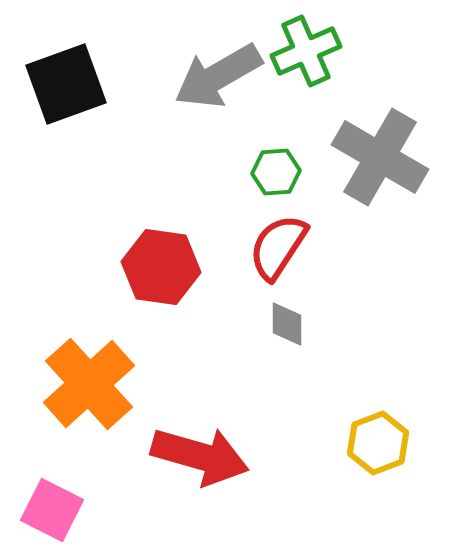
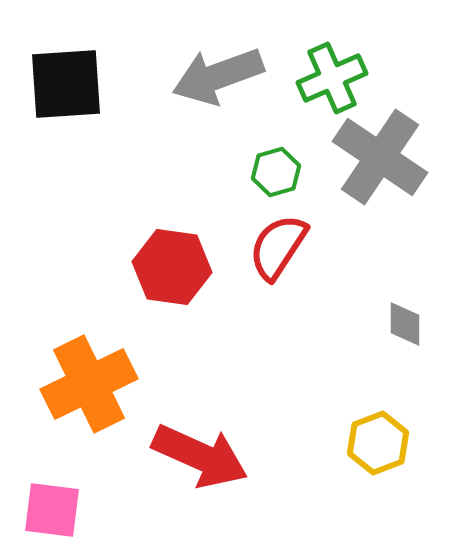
green cross: moved 26 px right, 27 px down
gray arrow: rotated 10 degrees clockwise
black square: rotated 16 degrees clockwise
gray cross: rotated 4 degrees clockwise
green hexagon: rotated 12 degrees counterclockwise
red hexagon: moved 11 px right
gray diamond: moved 118 px right
orange cross: rotated 16 degrees clockwise
red arrow: rotated 8 degrees clockwise
pink square: rotated 20 degrees counterclockwise
